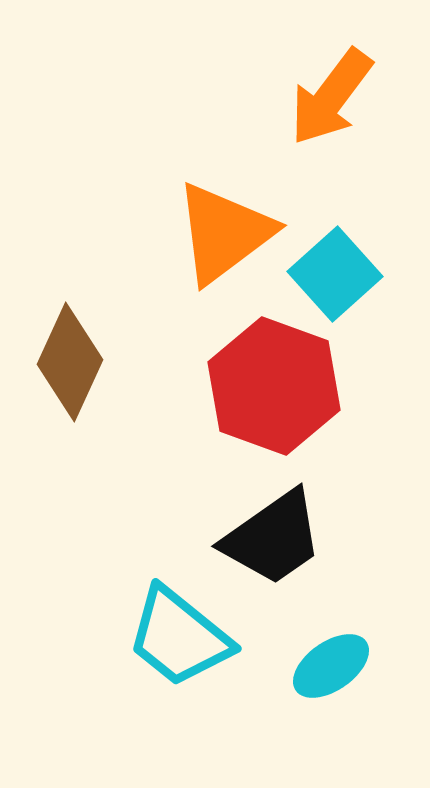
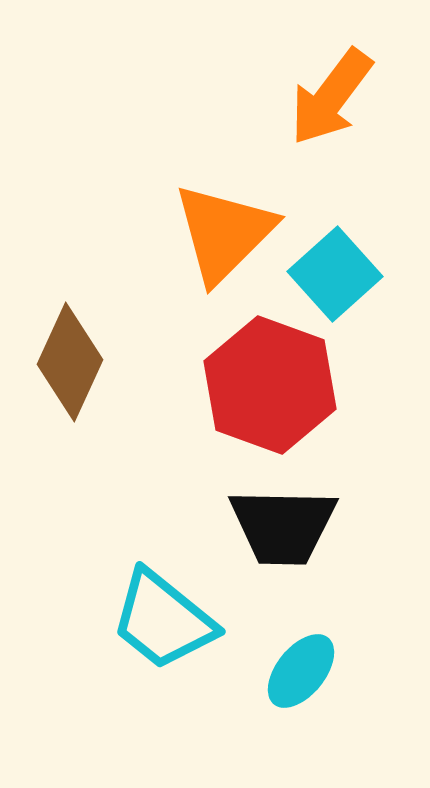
orange triangle: rotated 8 degrees counterclockwise
red hexagon: moved 4 px left, 1 px up
black trapezoid: moved 10 px right, 12 px up; rotated 36 degrees clockwise
cyan trapezoid: moved 16 px left, 17 px up
cyan ellipse: moved 30 px left, 5 px down; rotated 16 degrees counterclockwise
